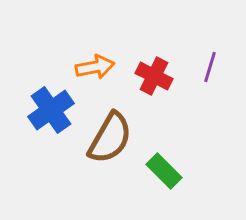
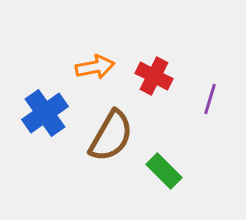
purple line: moved 32 px down
blue cross: moved 6 px left, 3 px down
brown semicircle: moved 1 px right, 2 px up
